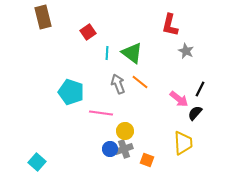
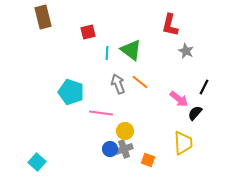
red square: rotated 21 degrees clockwise
green triangle: moved 1 px left, 3 px up
black line: moved 4 px right, 2 px up
orange square: moved 1 px right
